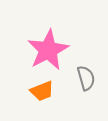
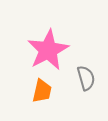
orange trapezoid: rotated 55 degrees counterclockwise
